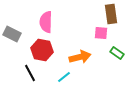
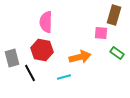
brown rectangle: moved 3 px right, 1 px down; rotated 24 degrees clockwise
gray rectangle: moved 24 px down; rotated 48 degrees clockwise
cyan line: rotated 24 degrees clockwise
